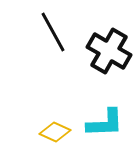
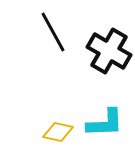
yellow diamond: moved 3 px right; rotated 12 degrees counterclockwise
